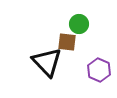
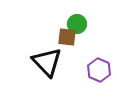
green circle: moved 2 px left
brown square: moved 5 px up
